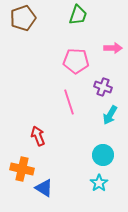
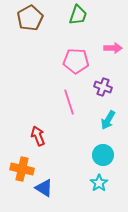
brown pentagon: moved 7 px right; rotated 10 degrees counterclockwise
cyan arrow: moved 2 px left, 5 px down
